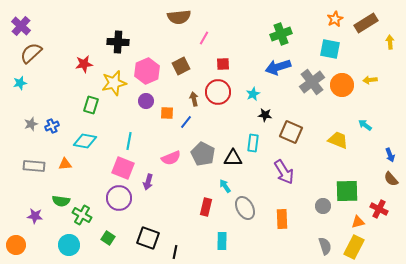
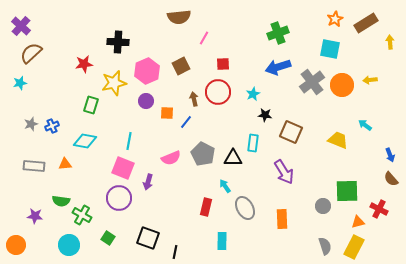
green cross at (281, 34): moved 3 px left, 1 px up
